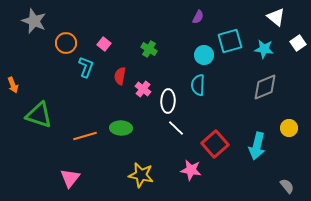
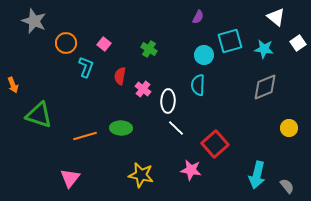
cyan arrow: moved 29 px down
